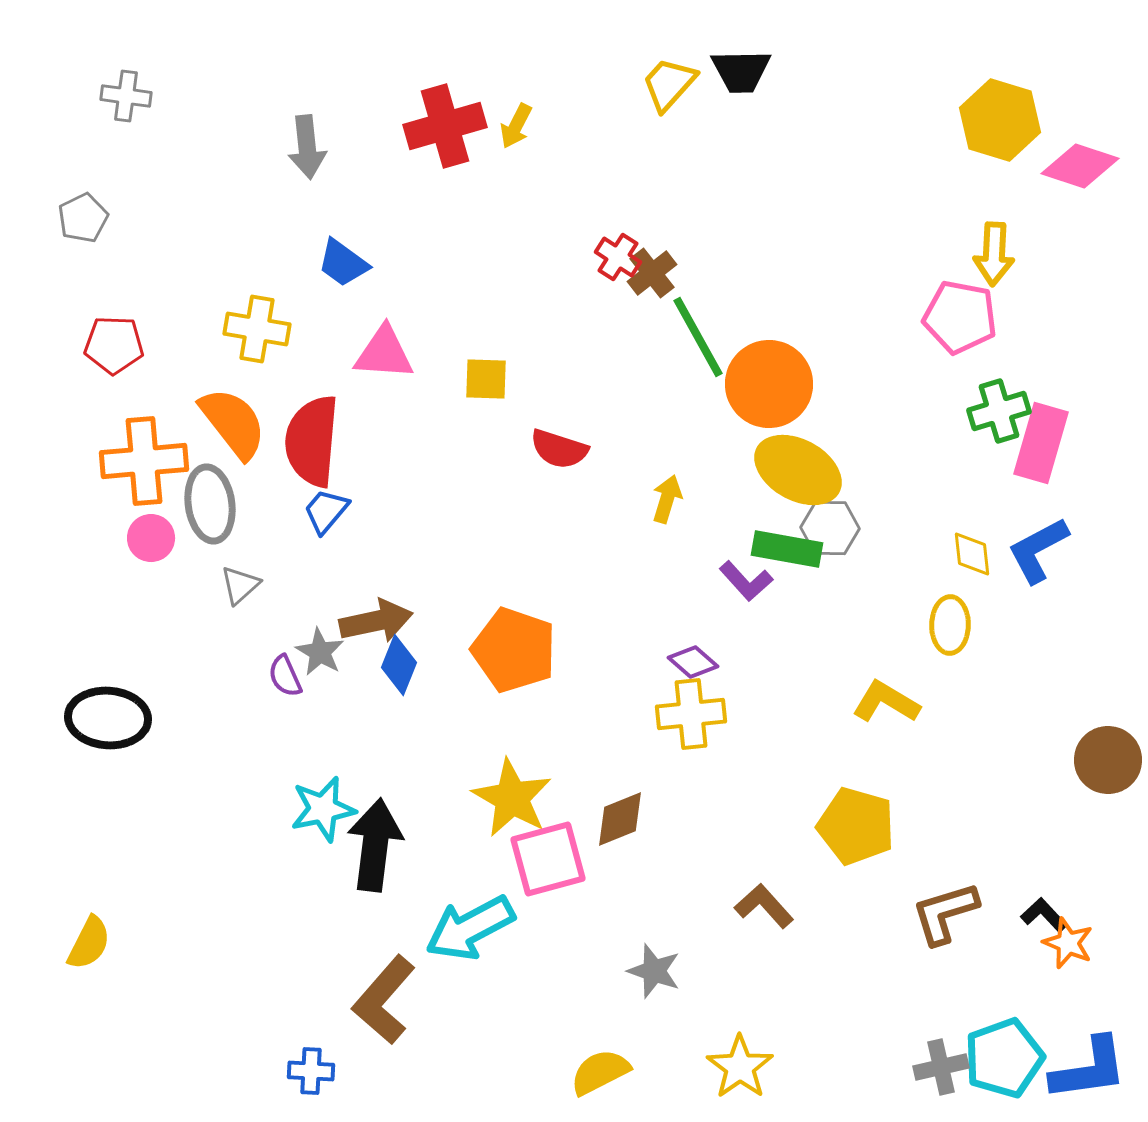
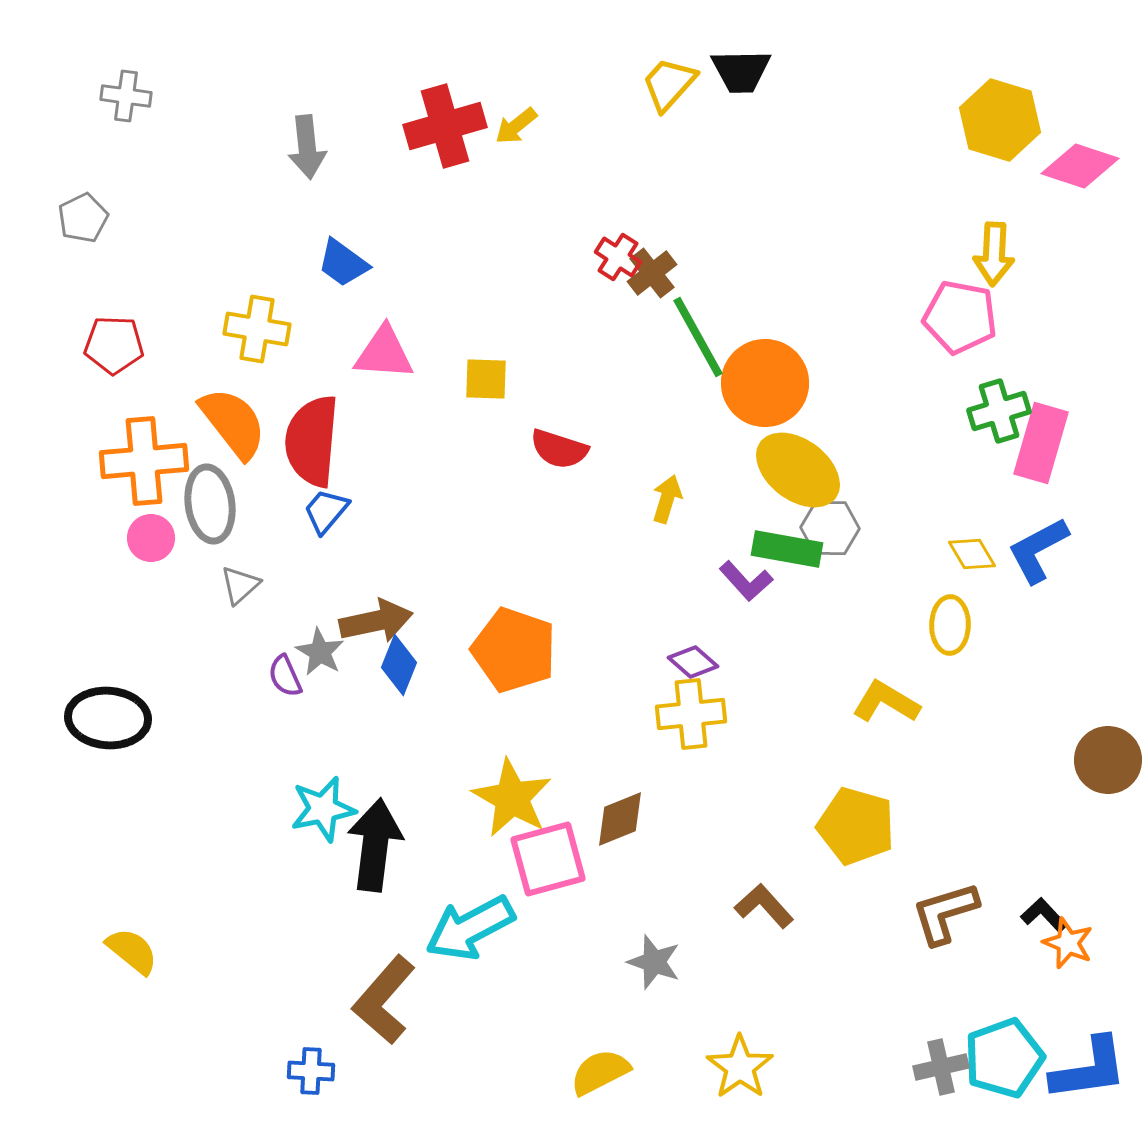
yellow arrow at (516, 126): rotated 24 degrees clockwise
orange circle at (769, 384): moved 4 px left, 1 px up
yellow ellipse at (798, 470): rotated 8 degrees clockwise
yellow diamond at (972, 554): rotated 24 degrees counterclockwise
yellow semicircle at (89, 943): moved 43 px right, 8 px down; rotated 78 degrees counterclockwise
gray star at (654, 971): moved 9 px up
